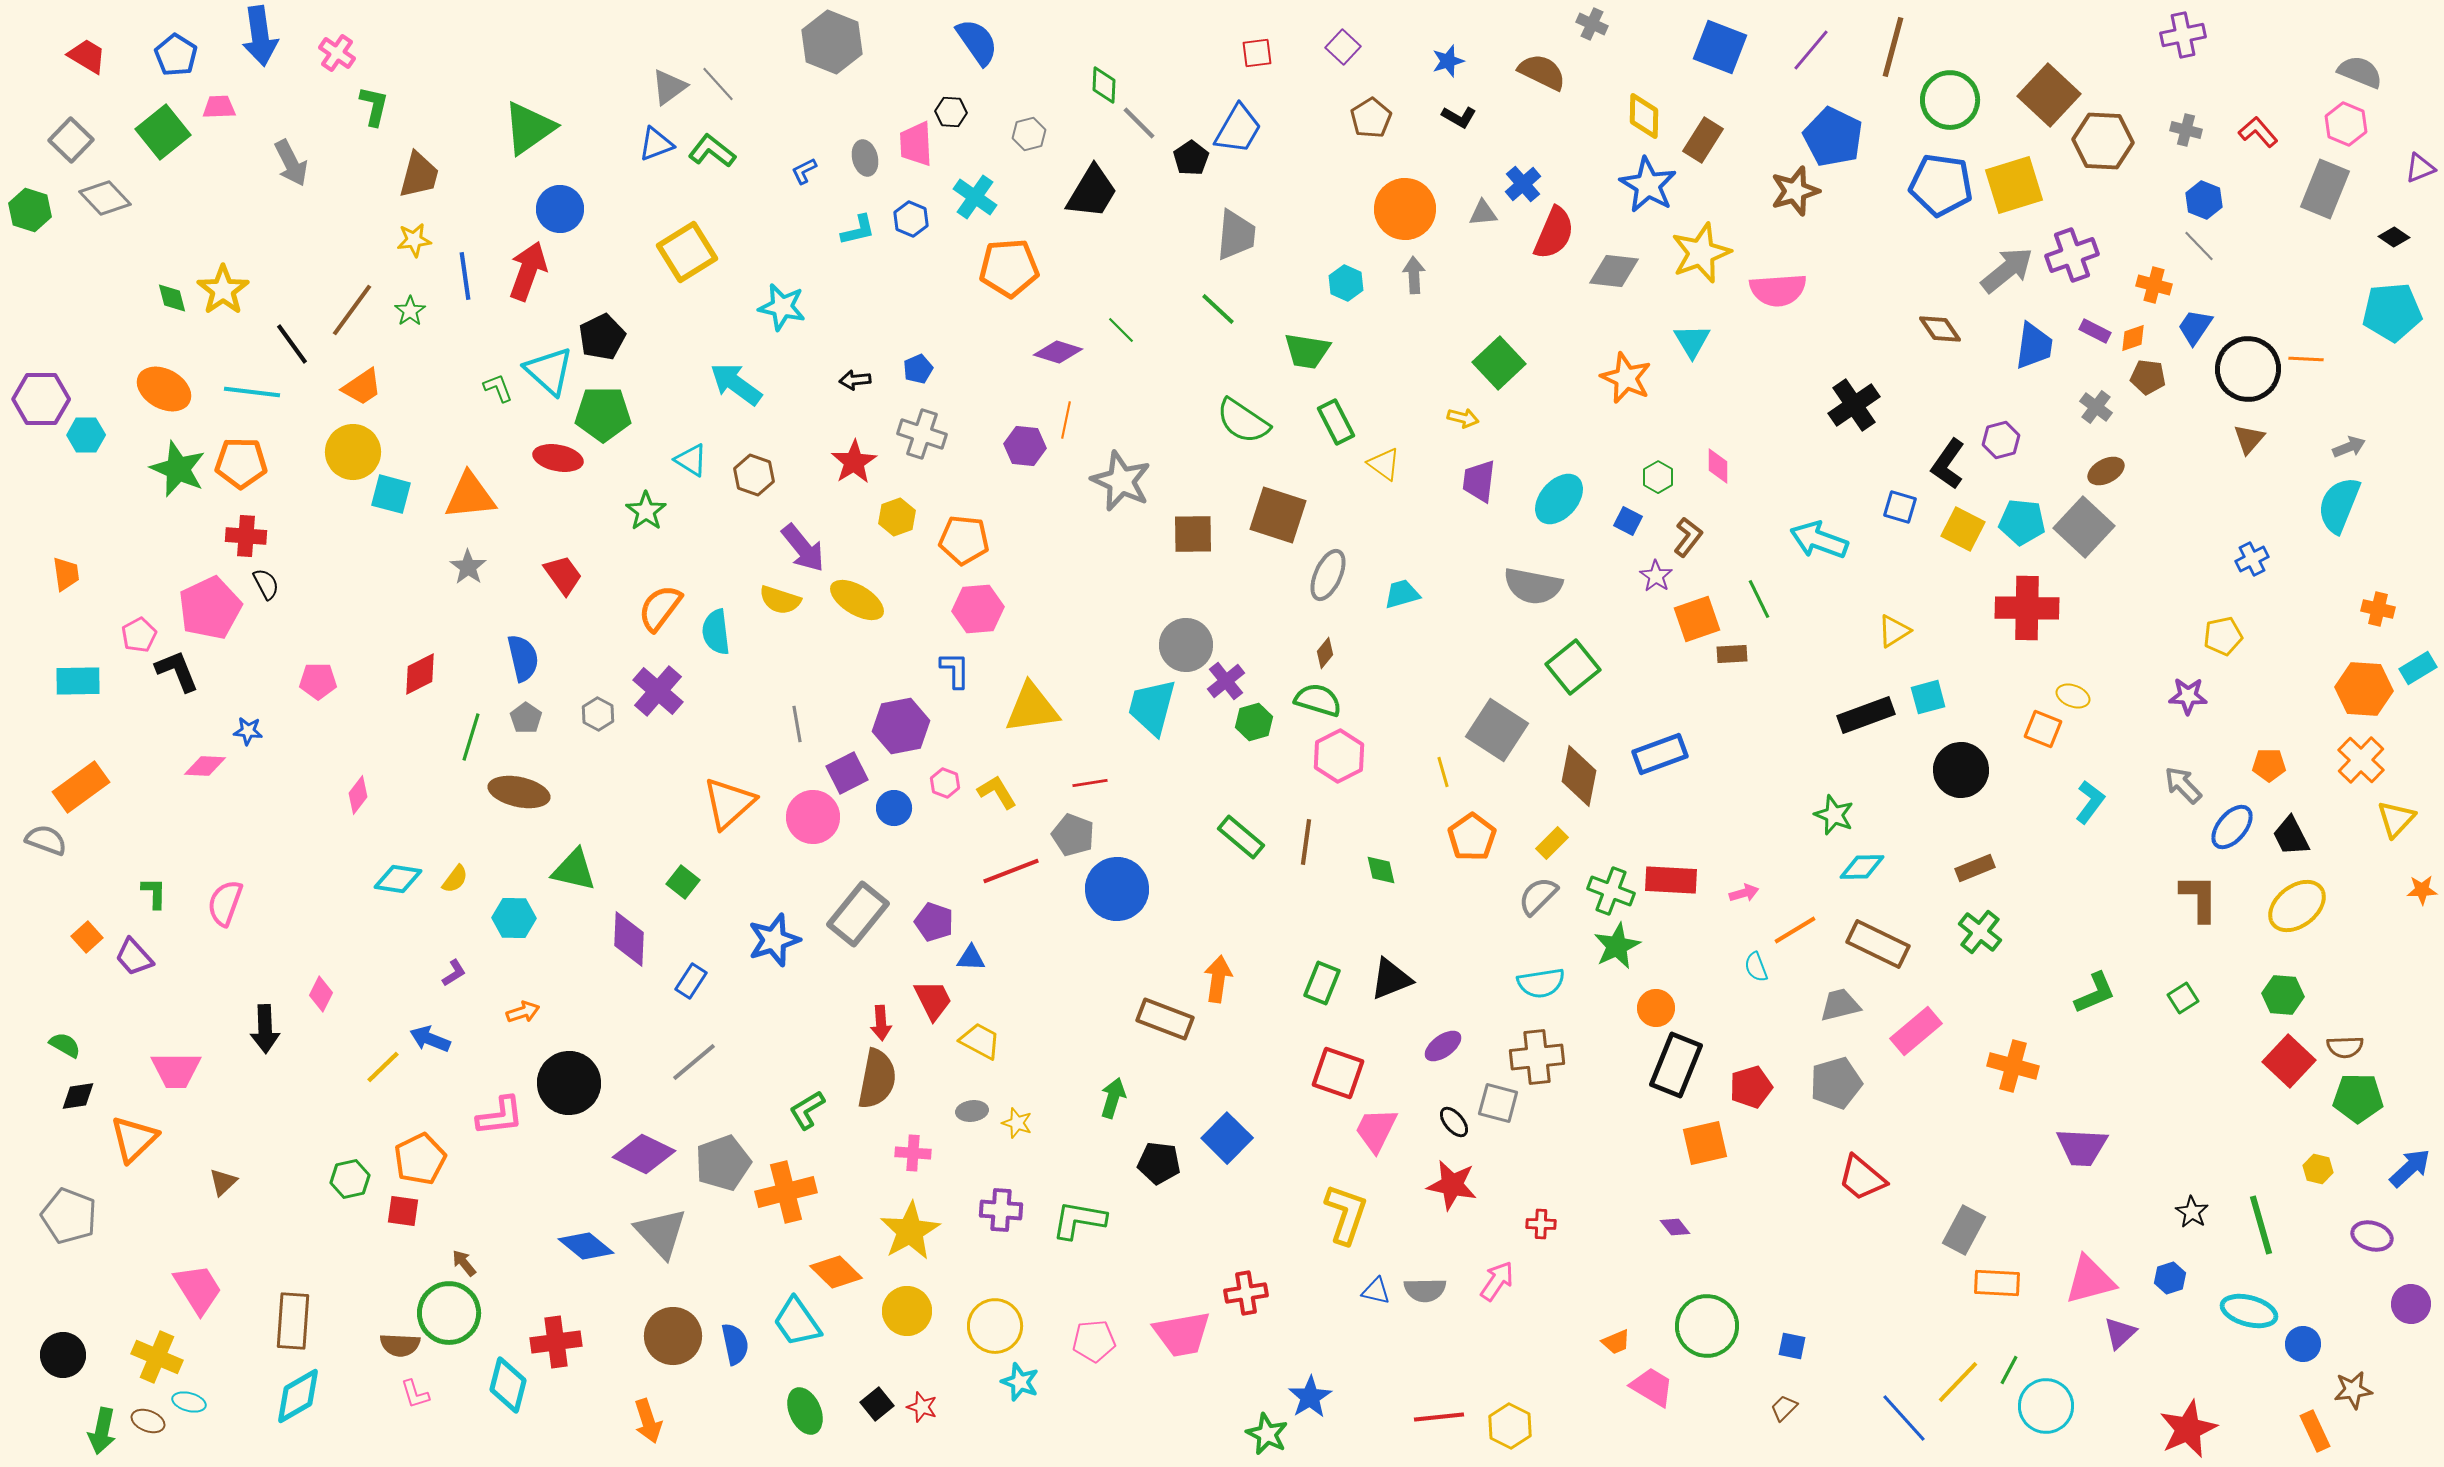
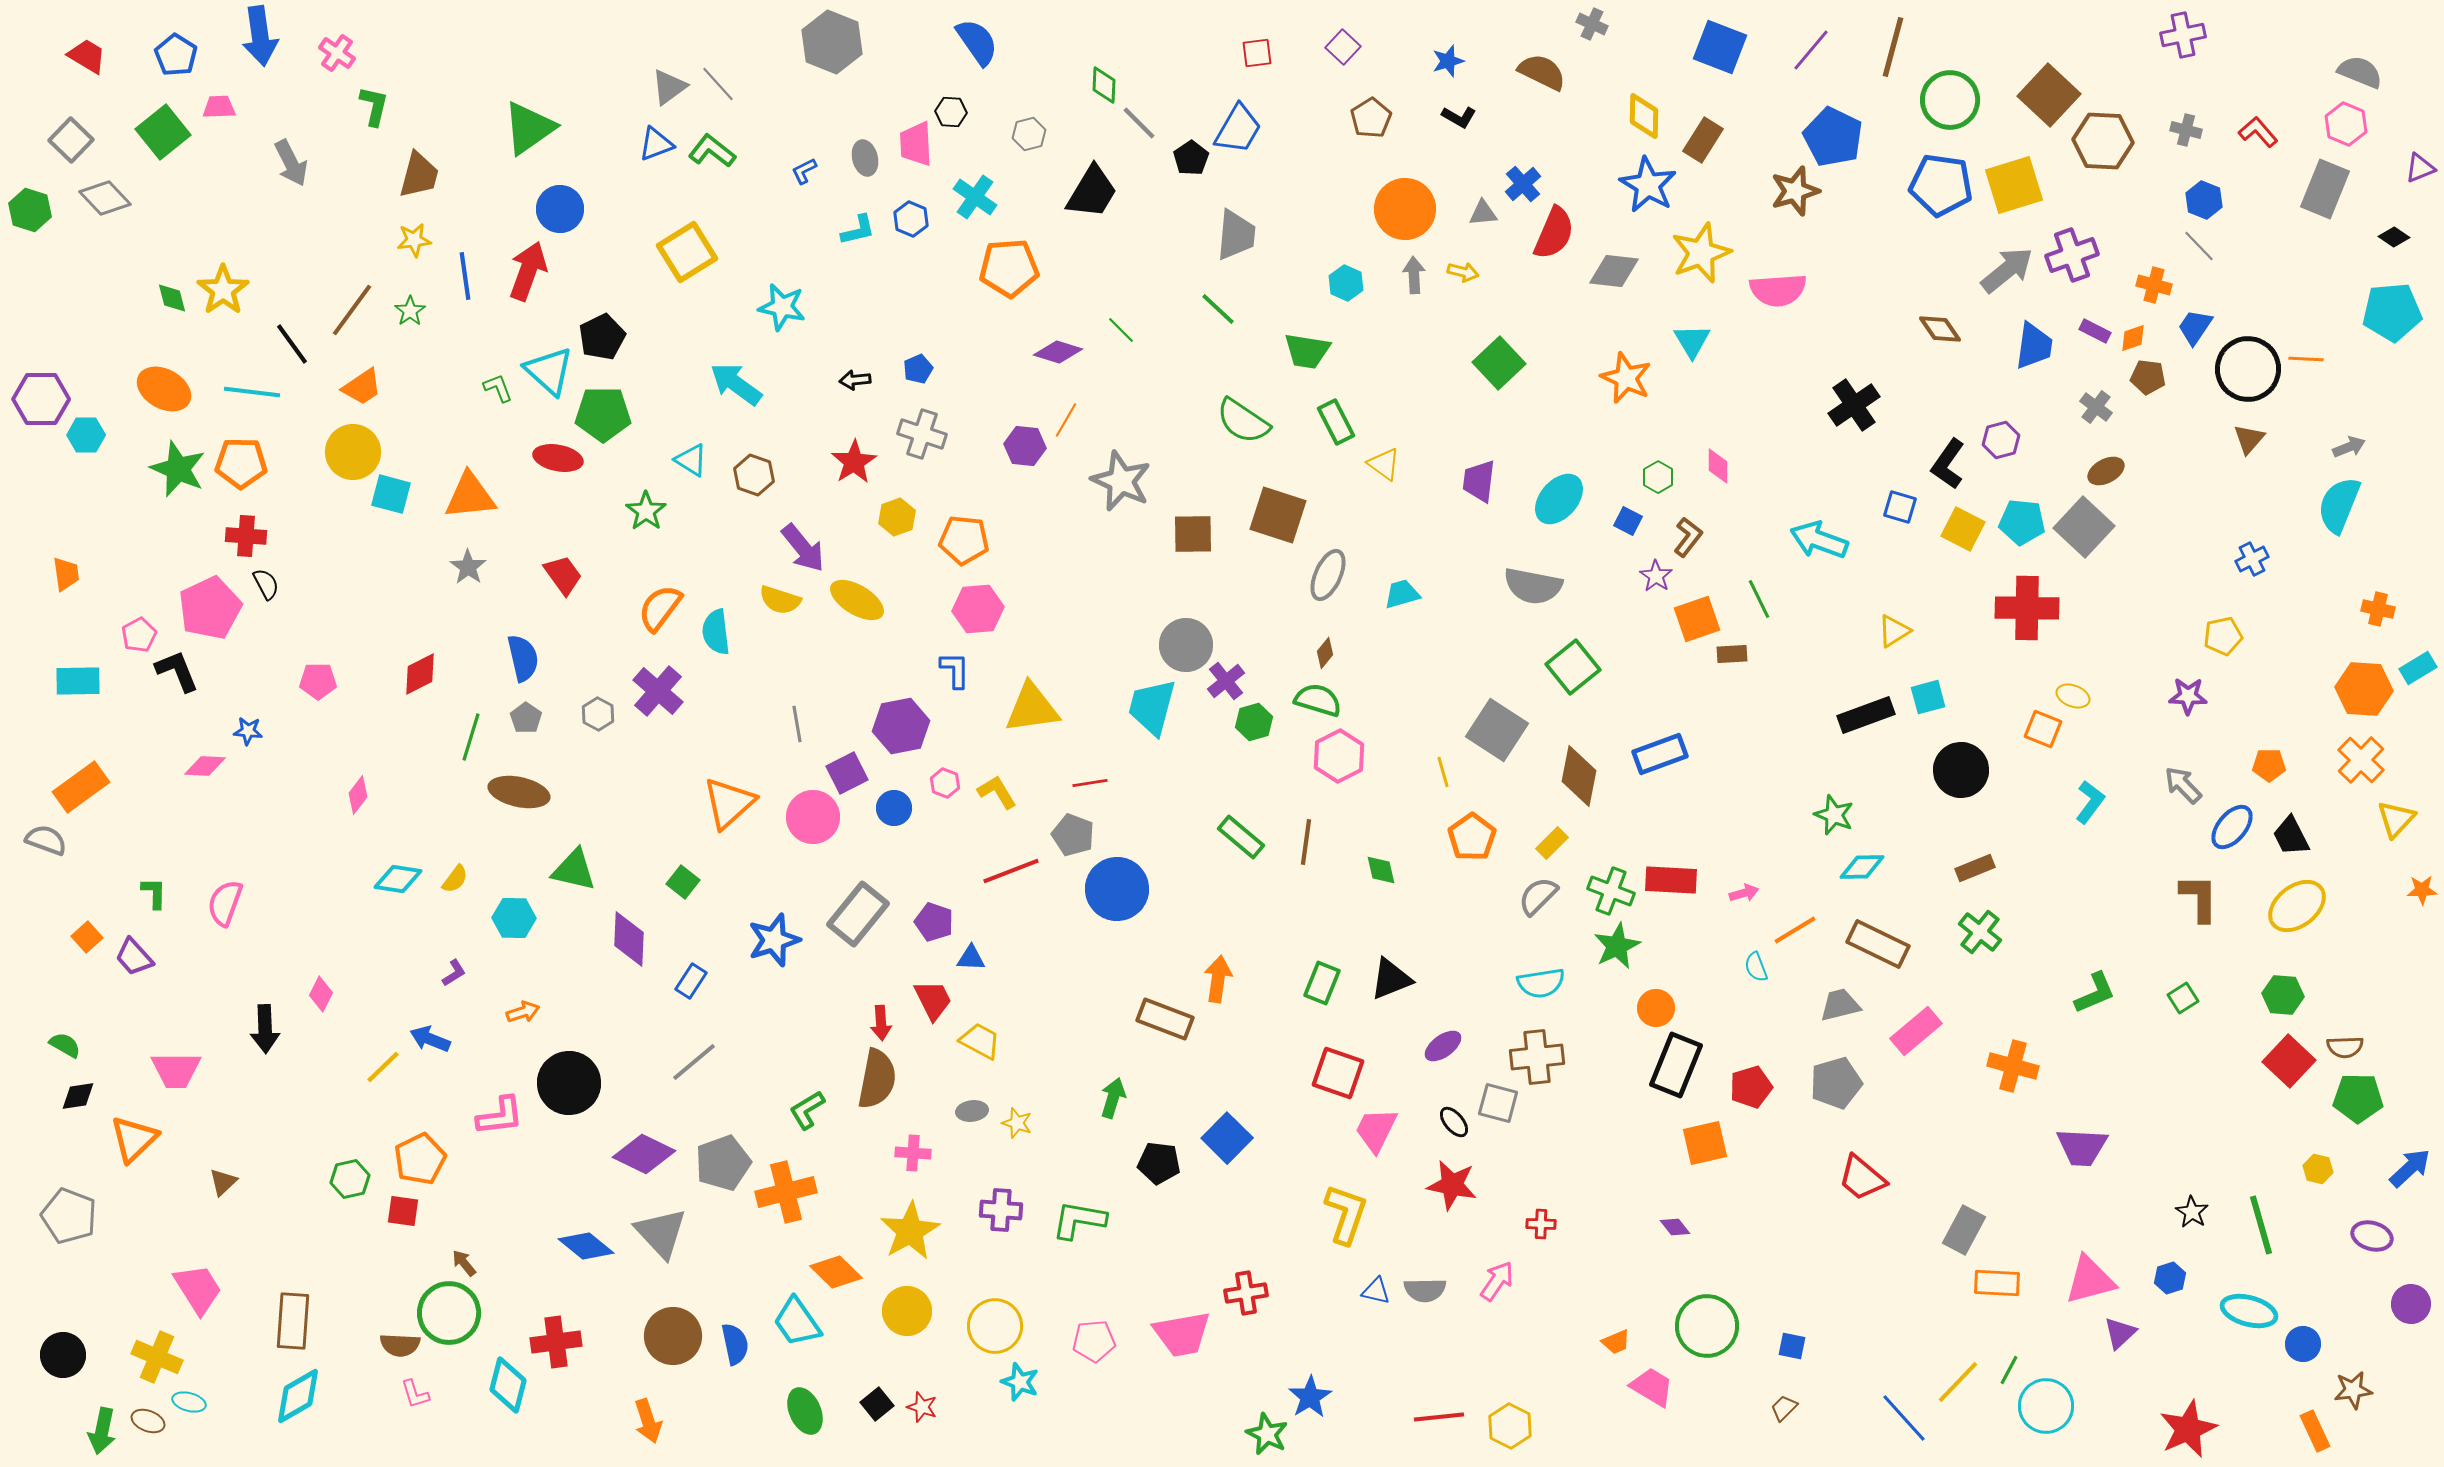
yellow arrow at (1463, 418): moved 146 px up
orange line at (1066, 420): rotated 18 degrees clockwise
